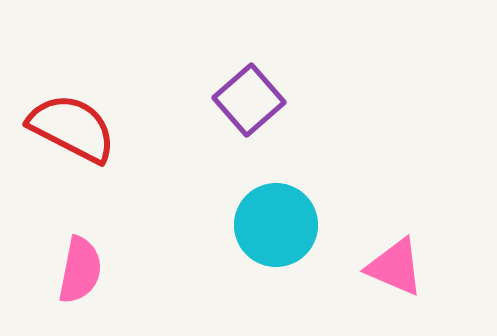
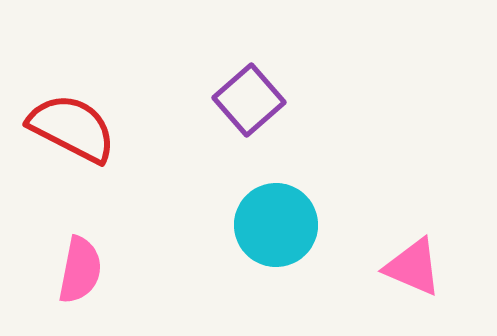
pink triangle: moved 18 px right
